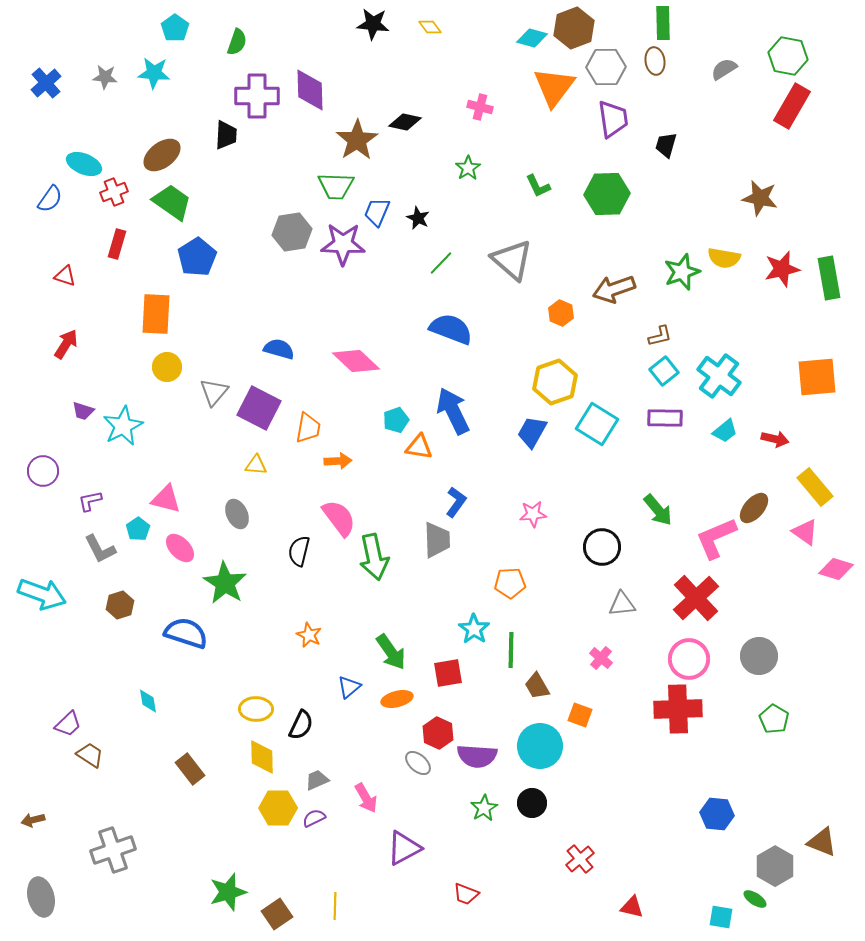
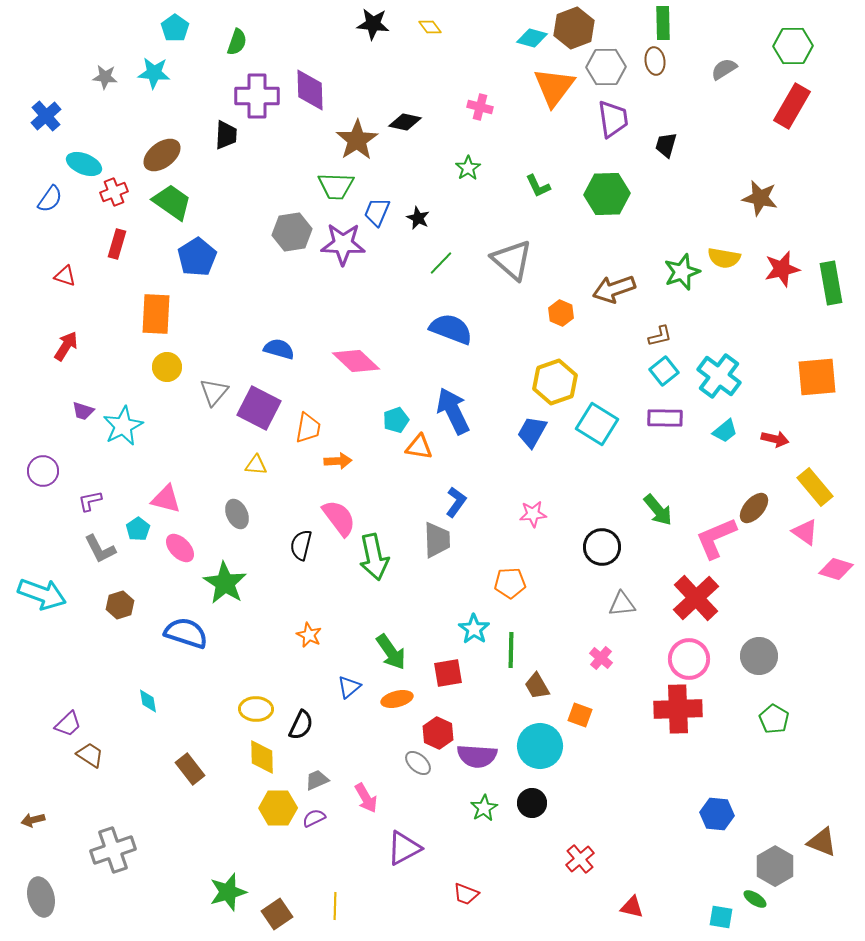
green hexagon at (788, 56): moved 5 px right, 10 px up; rotated 12 degrees counterclockwise
blue cross at (46, 83): moved 33 px down
green rectangle at (829, 278): moved 2 px right, 5 px down
red arrow at (66, 344): moved 2 px down
black semicircle at (299, 551): moved 2 px right, 6 px up
